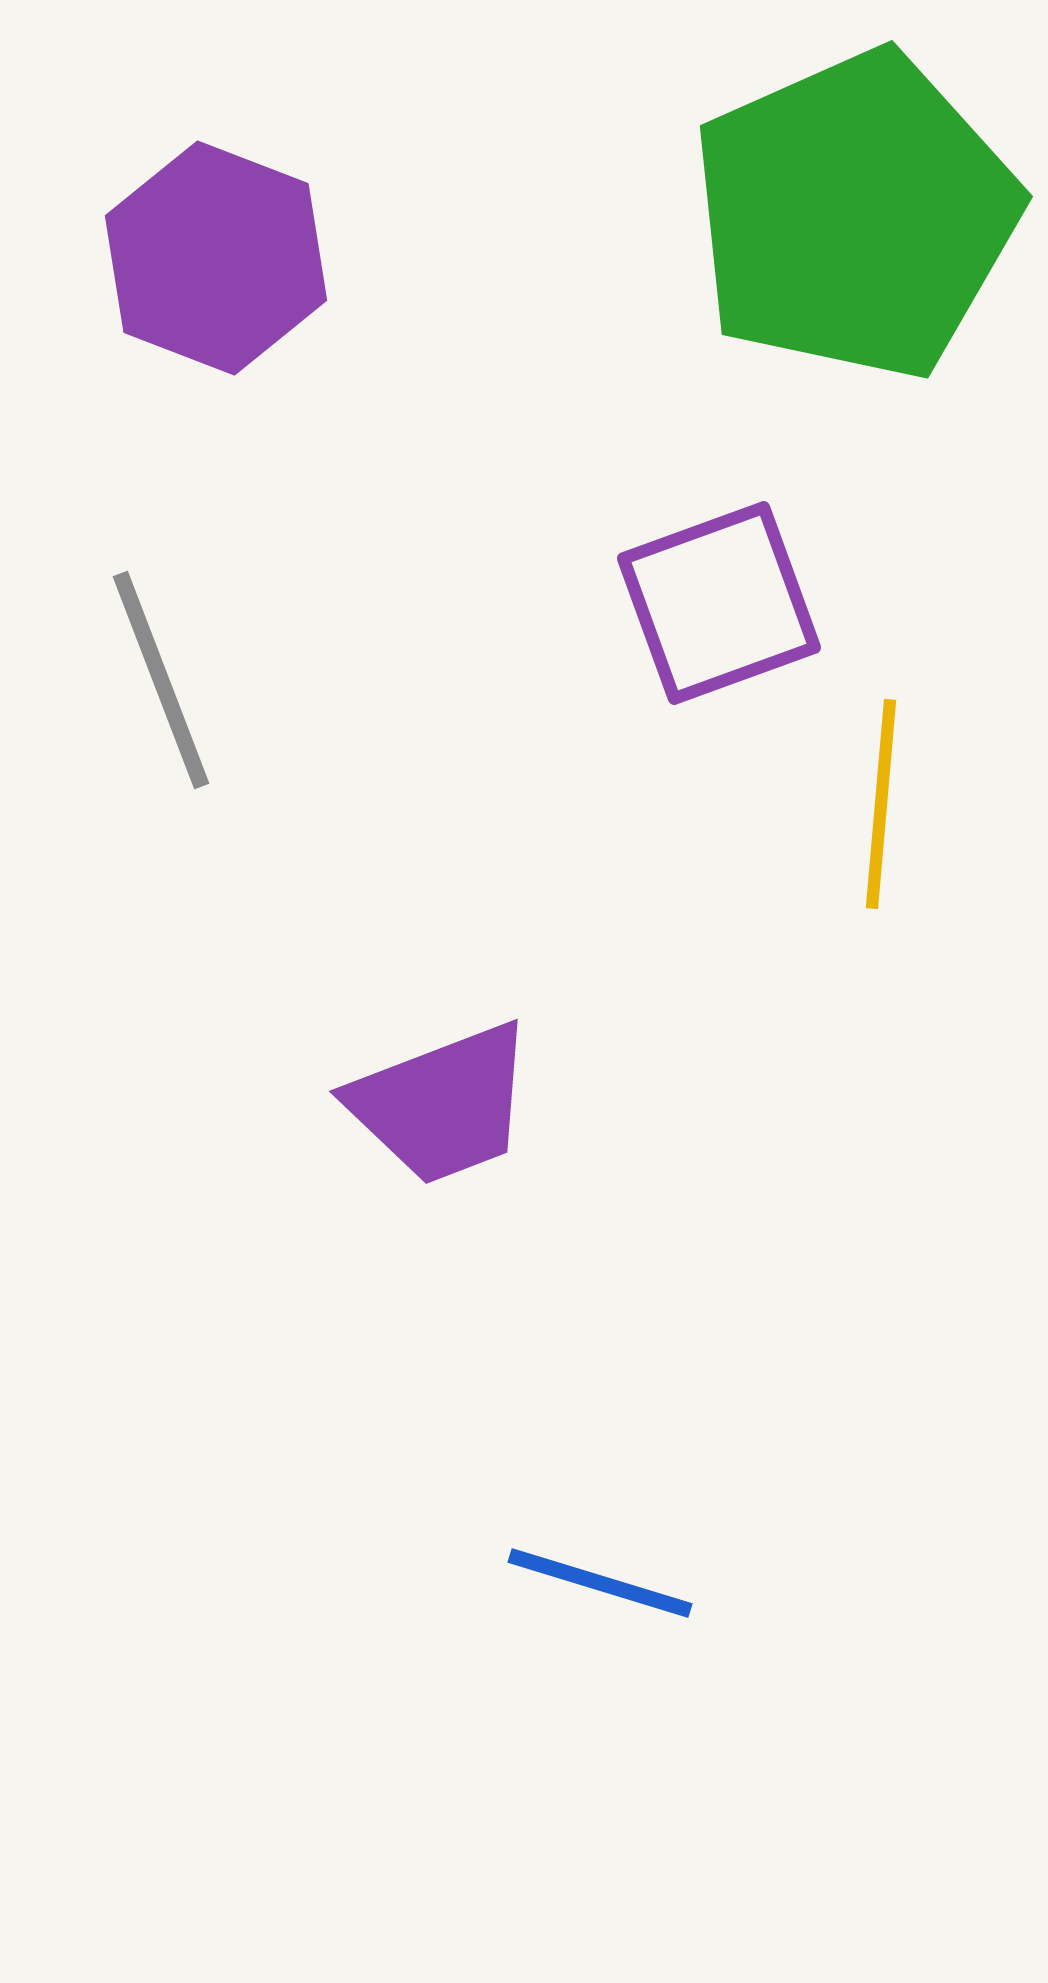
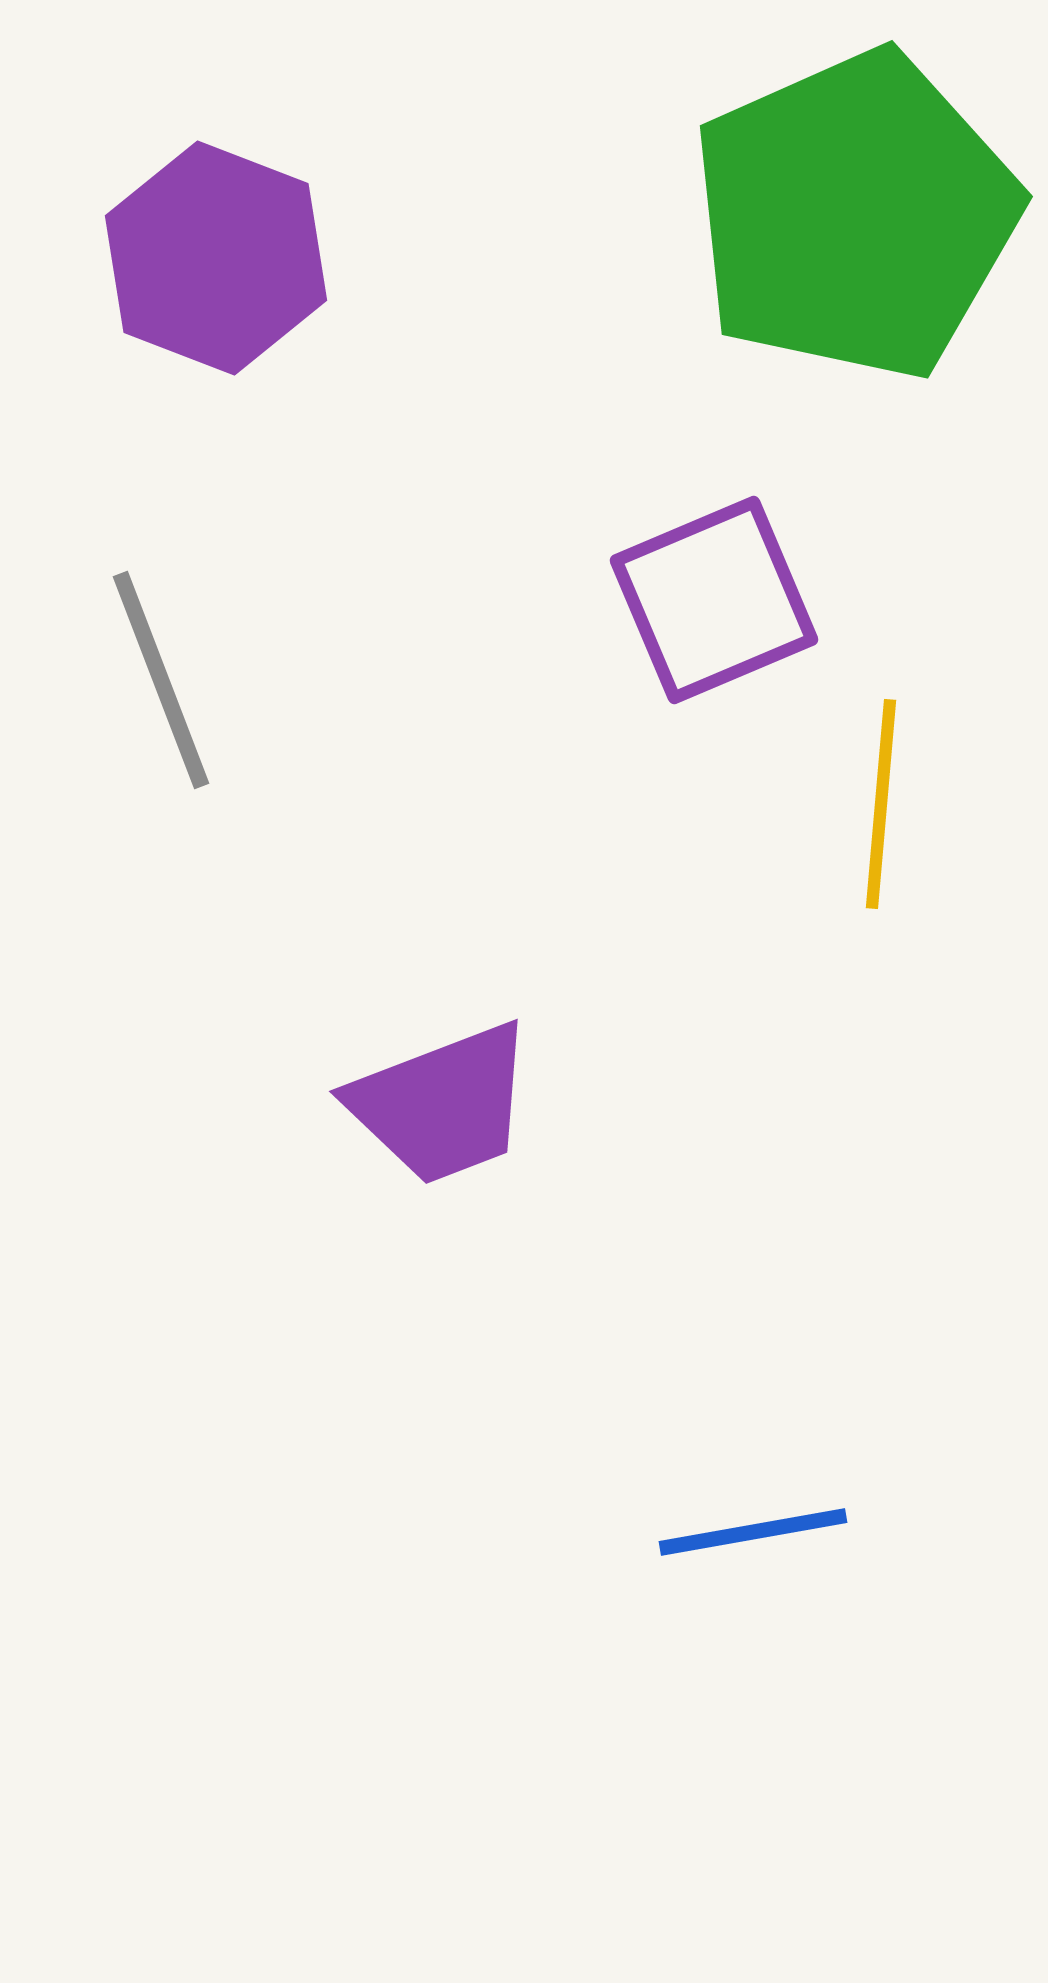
purple square: moved 5 px left, 3 px up; rotated 3 degrees counterclockwise
blue line: moved 153 px right, 51 px up; rotated 27 degrees counterclockwise
